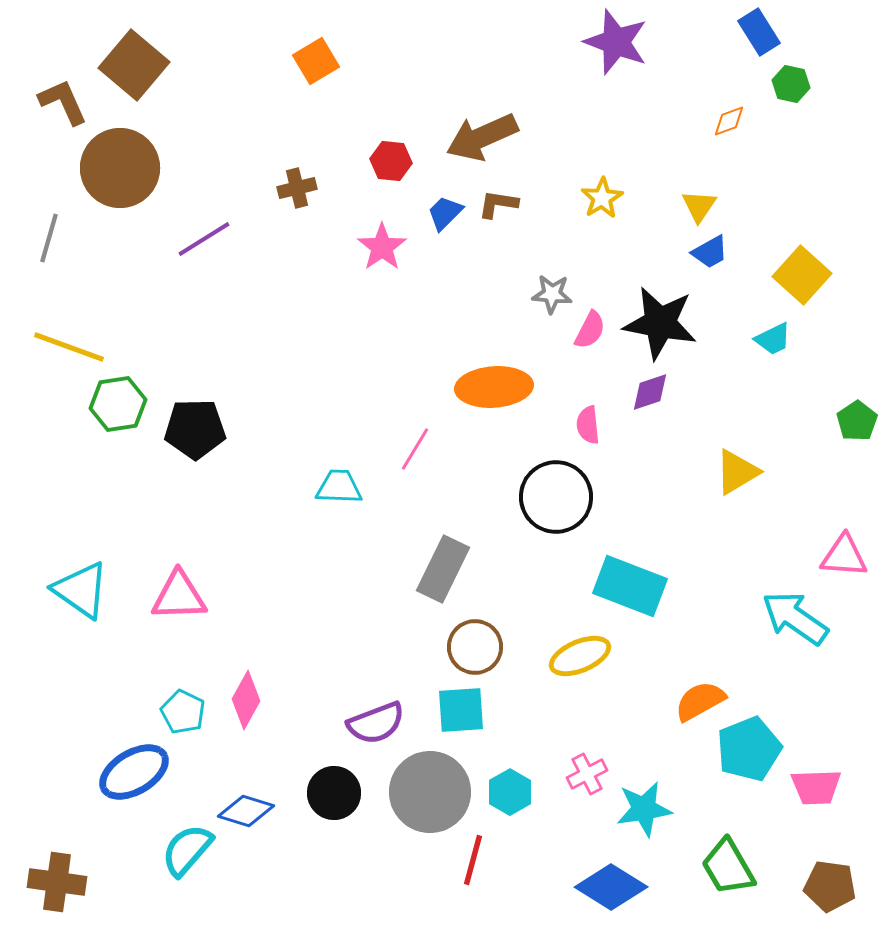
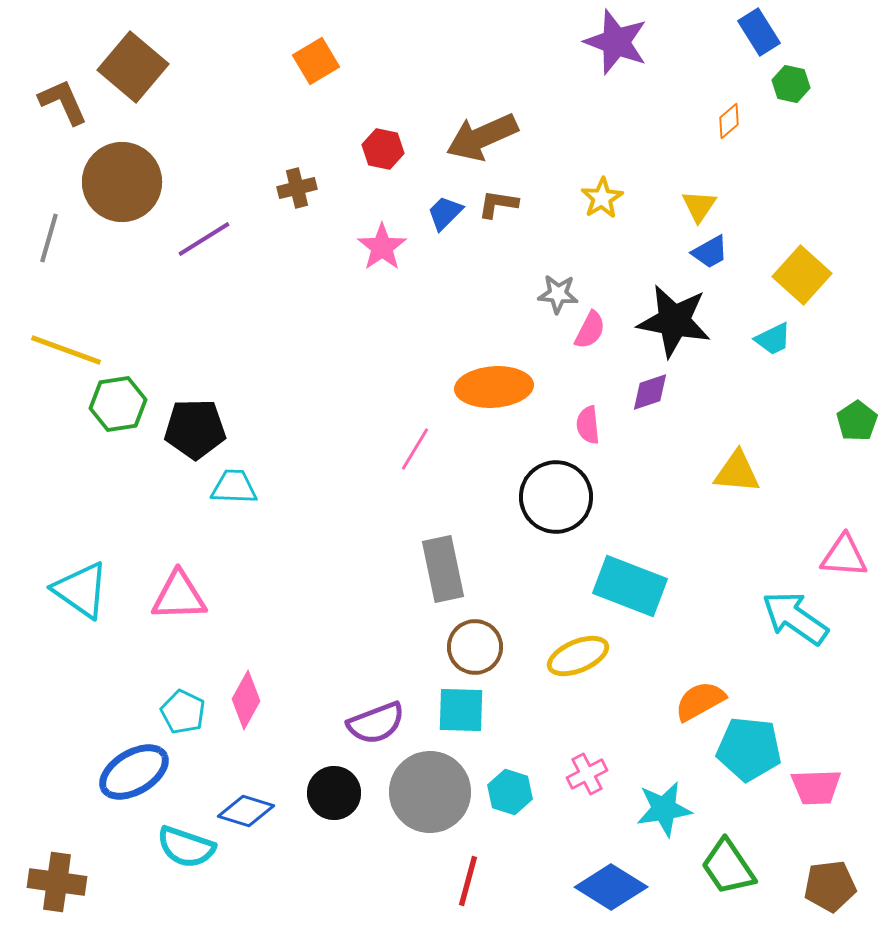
brown square at (134, 65): moved 1 px left, 2 px down
orange diamond at (729, 121): rotated 21 degrees counterclockwise
red hexagon at (391, 161): moved 8 px left, 12 px up; rotated 6 degrees clockwise
brown circle at (120, 168): moved 2 px right, 14 px down
gray star at (552, 294): moved 6 px right
black star at (660, 323): moved 14 px right, 2 px up
yellow line at (69, 347): moved 3 px left, 3 px down
yellow triangle at (737, 472): rotated 36 degrees clockwise
cyan trapezoid at (339, 487): moved 105 px left
gray rectangle at (443, 569): rotated 38 degrees counterclockwise
yellow ellipse at (580, 656): moved 2 px left
cyan square at (461, 710): rotated 6 degrees clockwise
cyan pentagon at (749, 749): rotated 28 degrees clockwise
cyan hexagon at (510, 792): rotated 12 degrees counterclockwise
cyan star at (644, 809): moved 20 px right
cyan semicircle at (187, 850): moved 1 px left, 3 px up; rotated 112 degrees counterclockwise
red line at (473, 860): moved 5 px left, 21 px down
green trapezoid at (728, 867): rotated 4 degrees counterclockwise
brown pentagon at (830, 886): rotated 15 degrees counterclockwise
